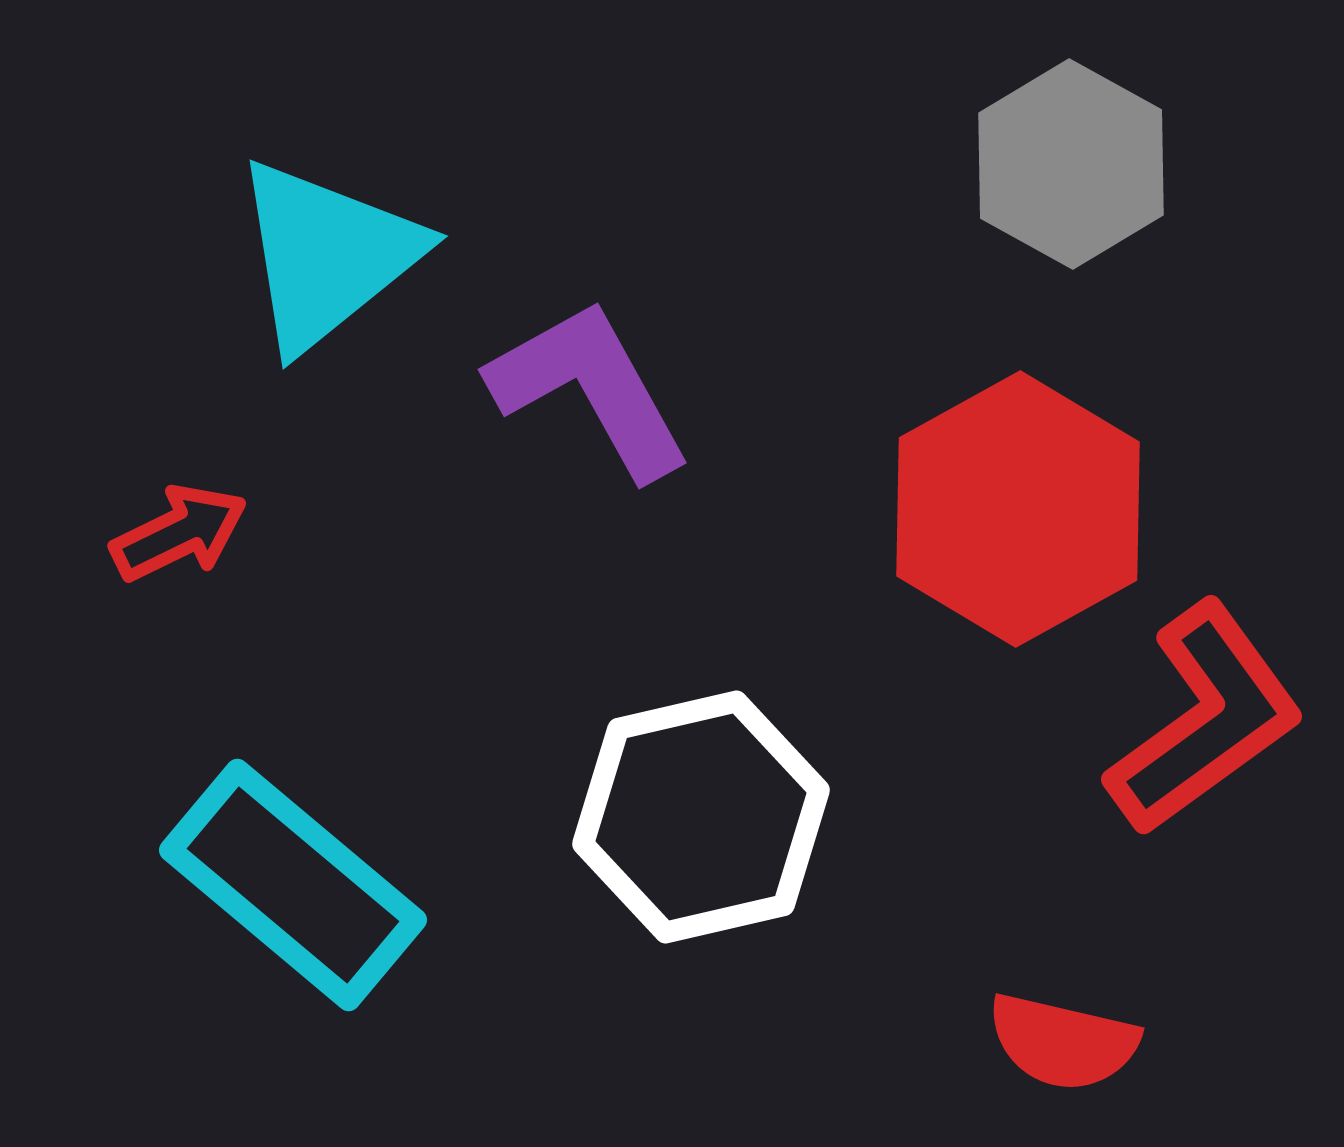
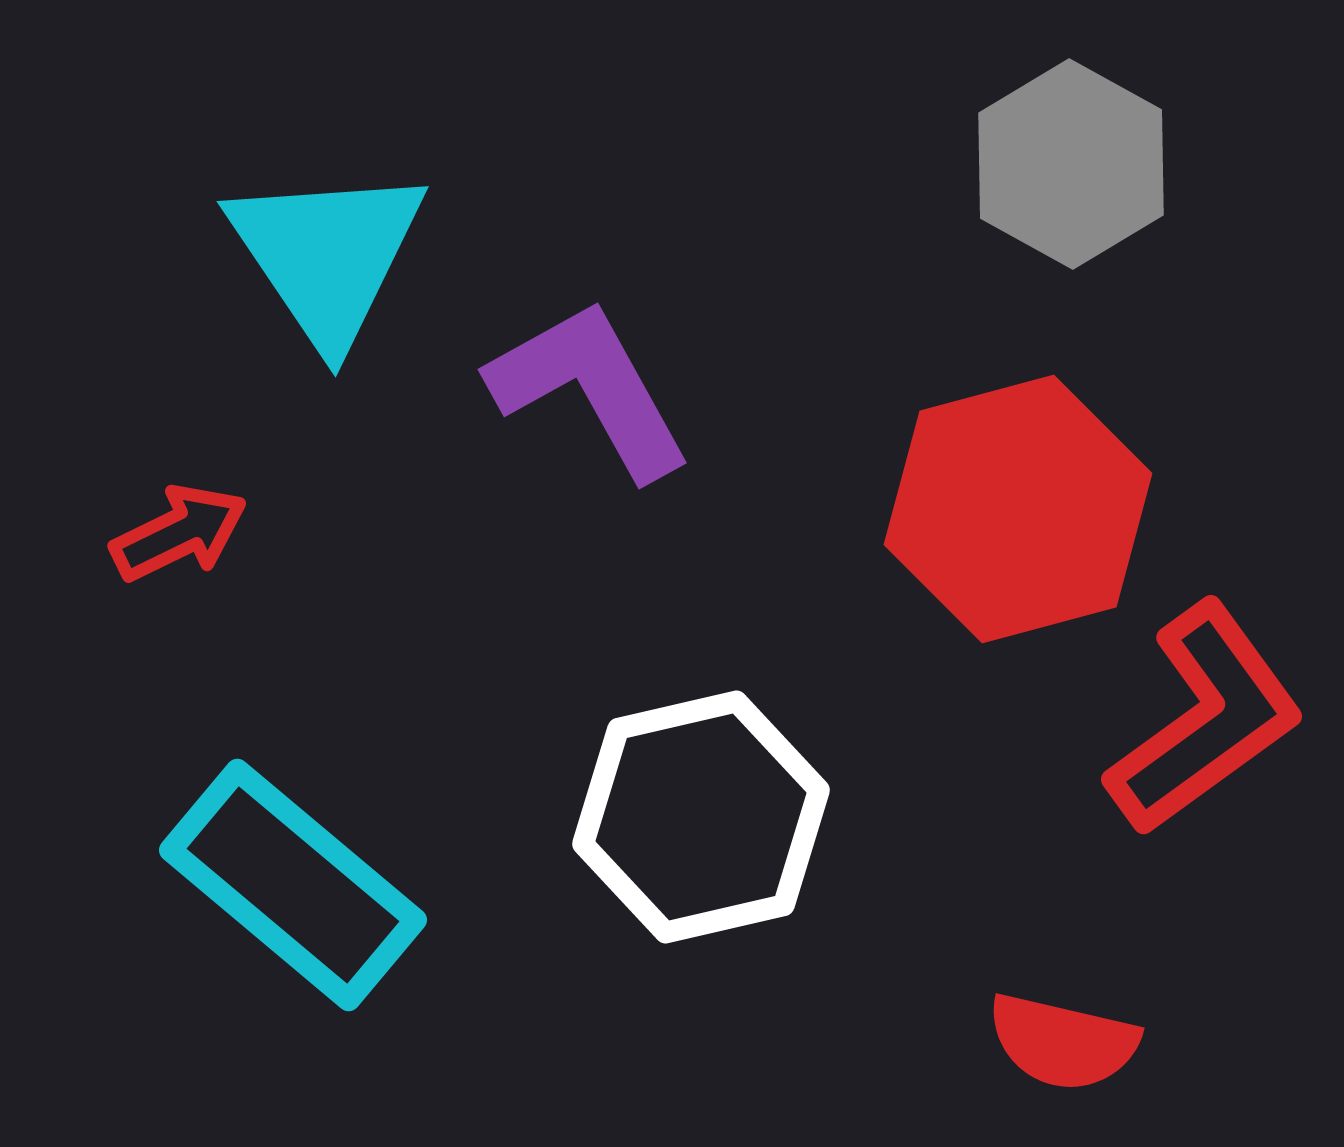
cyan triangle: rotated 25 degrees counterclockwise
red hexagon: rotated 14 degrees clockwise
